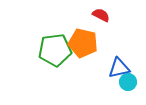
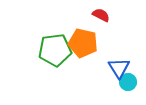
blue triangle: rotated 50 degrees counterclockwise
